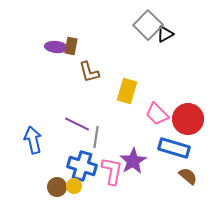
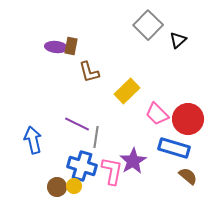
black triangle: moved 13 px right, 6 px down; rotated 12 degrees counterclockwise
yellow rectangle: rotated 30 degrees clockwise
